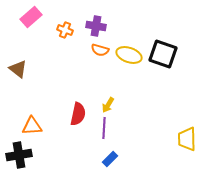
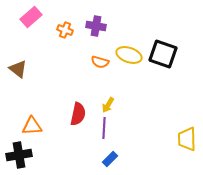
orange semicircle: moved 12 px down
